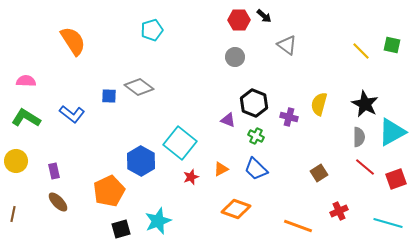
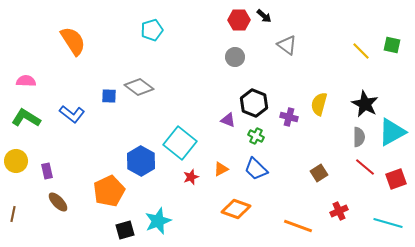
purple rectangle: moved 7 px left
black square: moved 4 px right, 1 px down
